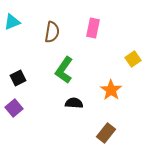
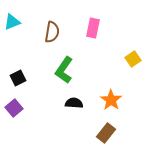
orange star: moved 10 px down
